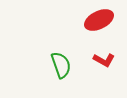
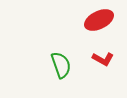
red L-shape: moved 1 px left, 1 px up
